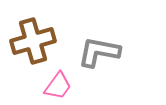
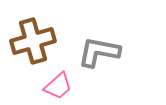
pink trapezoid: rotated 12 degrees clockwise
